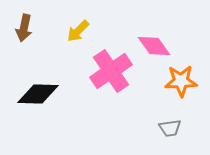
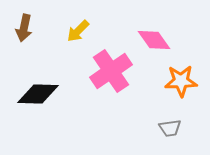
pink diamond: moved 6 px up
